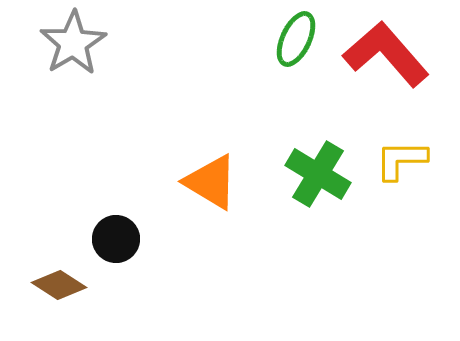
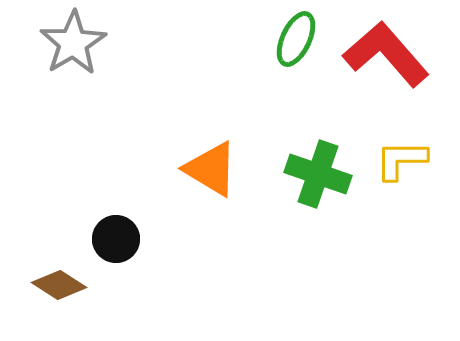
green cross: rotated 12 degrees counterclockwise
orange triangle: moved 13 px up
